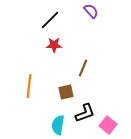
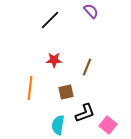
red star: moved 15 px down
brown line: moved 4 px right, 1 px up
orange line: moved 1 px right, 2 px down
